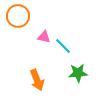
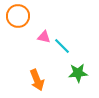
cyan line: moved 1 px left
